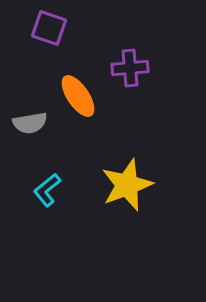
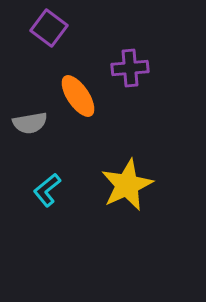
purple square: rotated 18 degrees clockwise
yellow star: rotated 4 degrees counterclockwise
